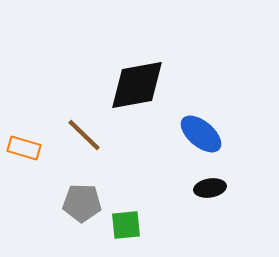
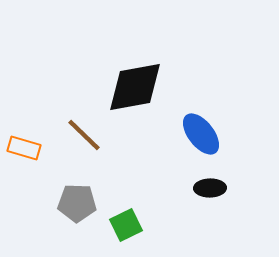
black diamond: moved 2 px left, 2 px down
blue ellipse: rotated 12 degrees clockwise
black ellipse: rotated 8 degrees clockwise
gray pentagon: moved 5 px left
green square: rotated 20 degrees counterclockwise
